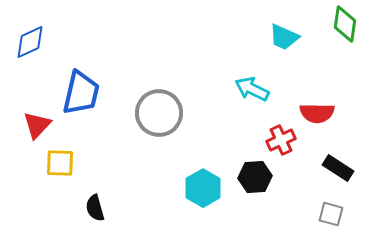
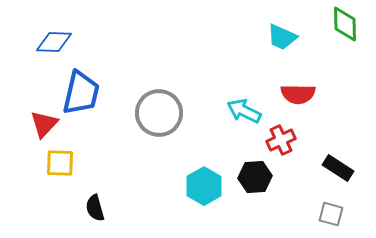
green diamond: rotated 9 degrees counterclockwise
cyan trapezoid: moved 2 px left
blue diamond: moved 24 px right; rotated 27 degrees clockwise
cyan arrow: moved 8 px left, 22 px down
red semicircle: moved 19 px left, 19 px up
red triangle: moved 7 px right, 1 px up
cyan hexagon: moved 1 px right, 2 px up
